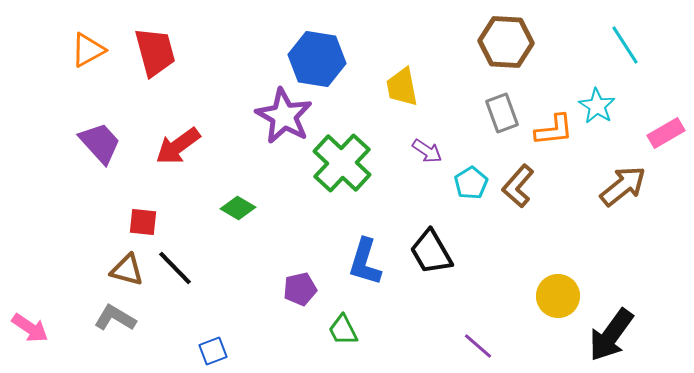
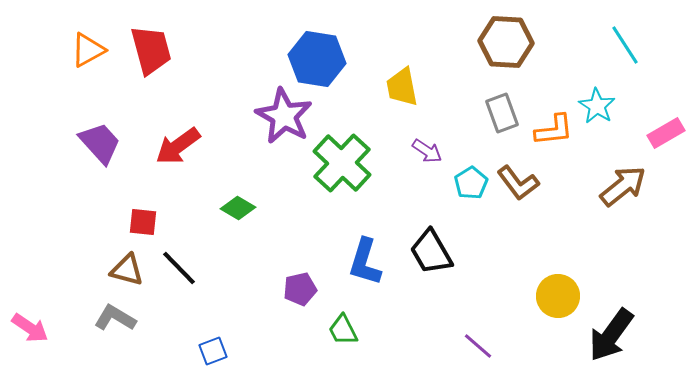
red trapezoid: moved 4 px left, 2 px up
brown L-shape: moved 3 px up; rotated 78 degrees counterclockwise
black line: moved 4 px right
